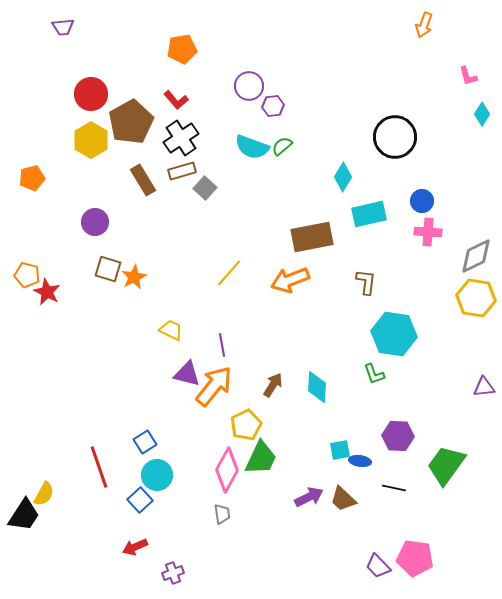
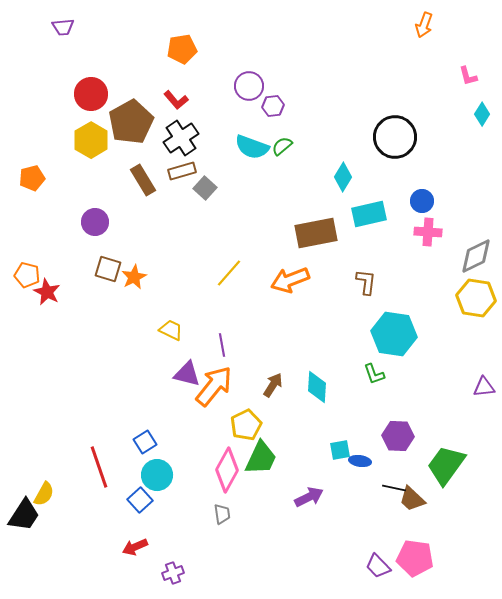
brown rectangle at (312, 237): moved 4 px right, 4 px up
brown trapezoid at (343, 499): moved 69 px right
